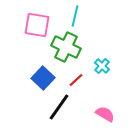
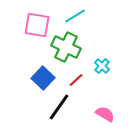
cyan line: rotated 45 degrees clockwise
